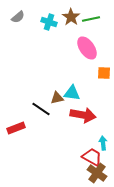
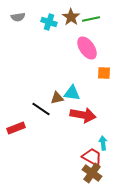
gray semicircle: rotated 32 degrees clockwise
brown cross: moved 5 px left
